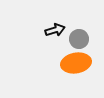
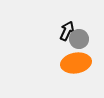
black arrow: moved 12 px right, 1 px down; rotated 48 degrees counterclockwise
